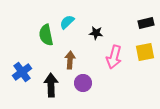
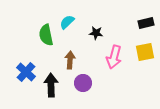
blue cross: moved 4 px right; rotated 12 degrees counterclockwise
